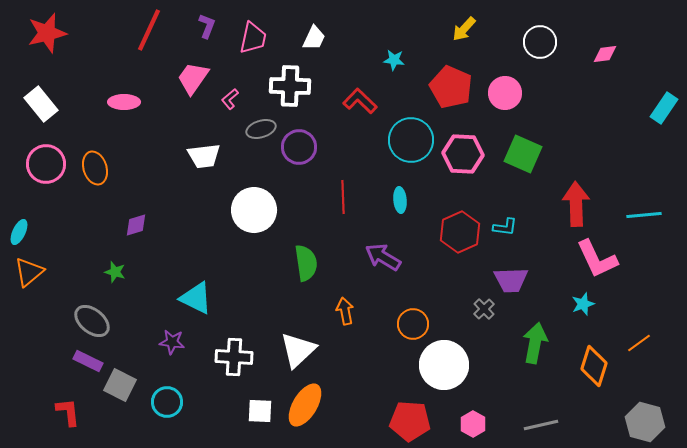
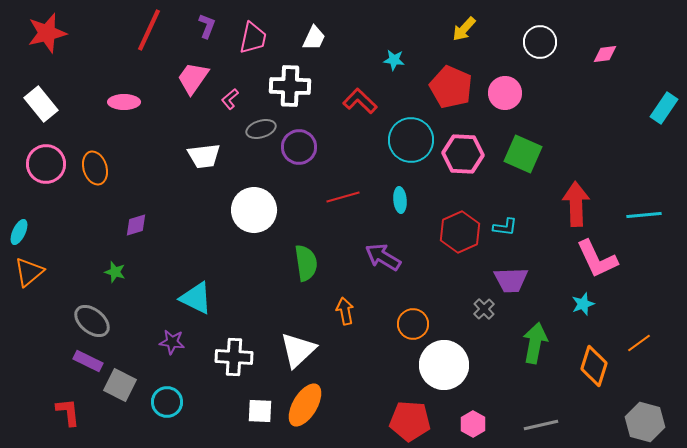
red line at (343, 197): rotated 76 degrees clockwise
